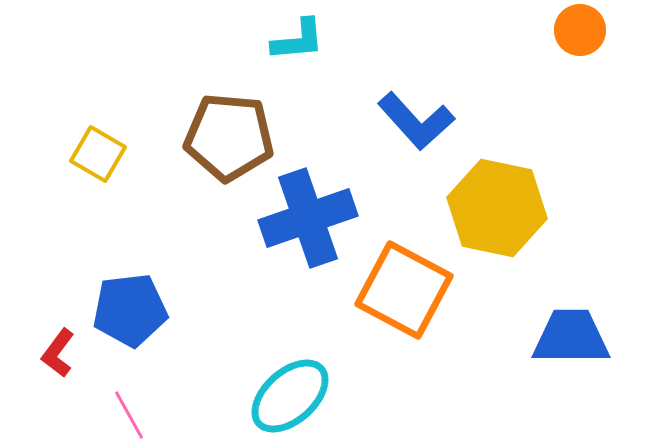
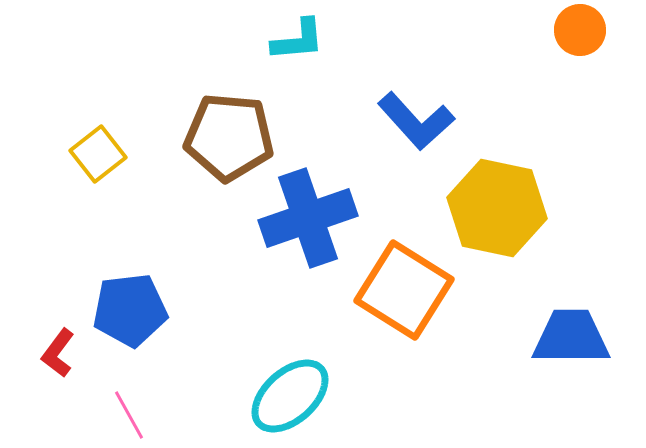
yellow square: rotated 22 degrees clockwise
orange square: rotated 4 degrees clockwise
